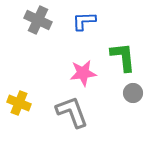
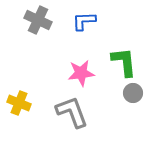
green L-shape: moved 1 px right, 5 px down
pink star: moved 2 px left
